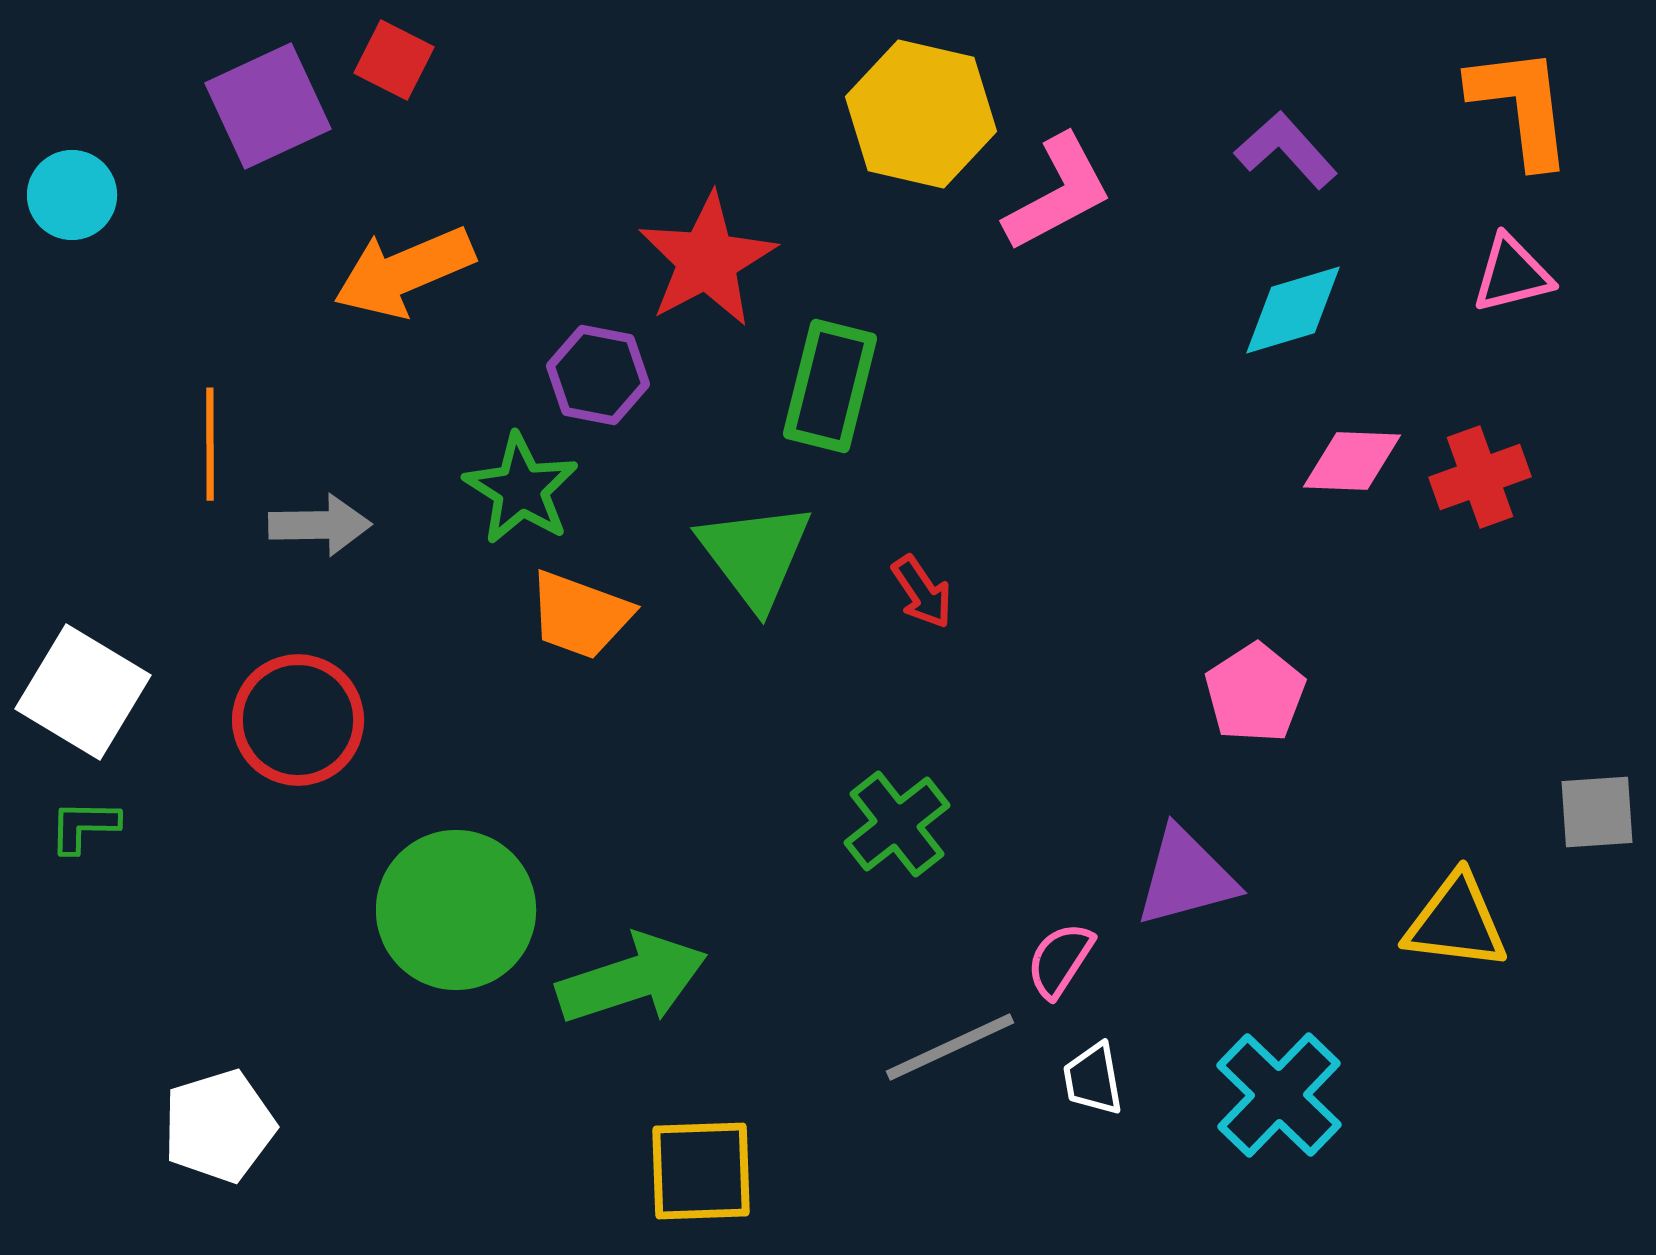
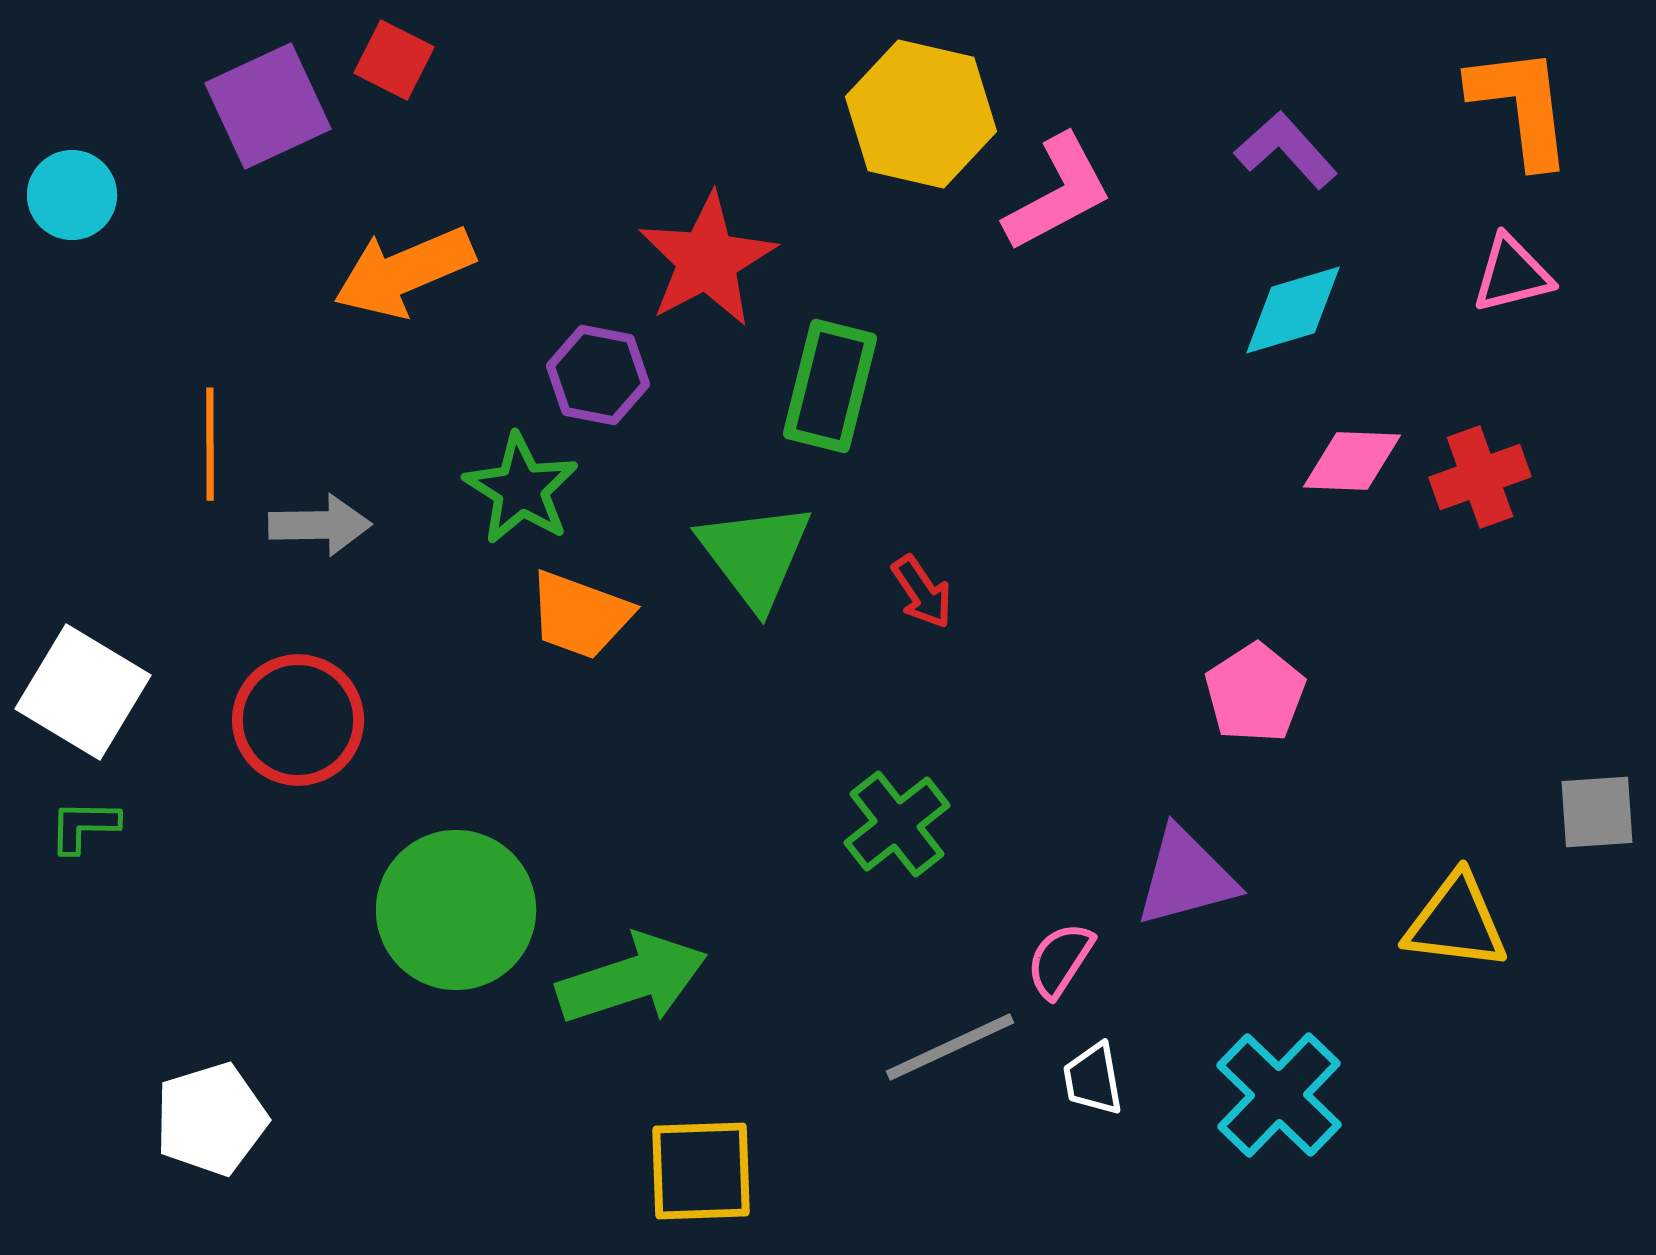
white pentagon: moved 8 px left, 7 px up
